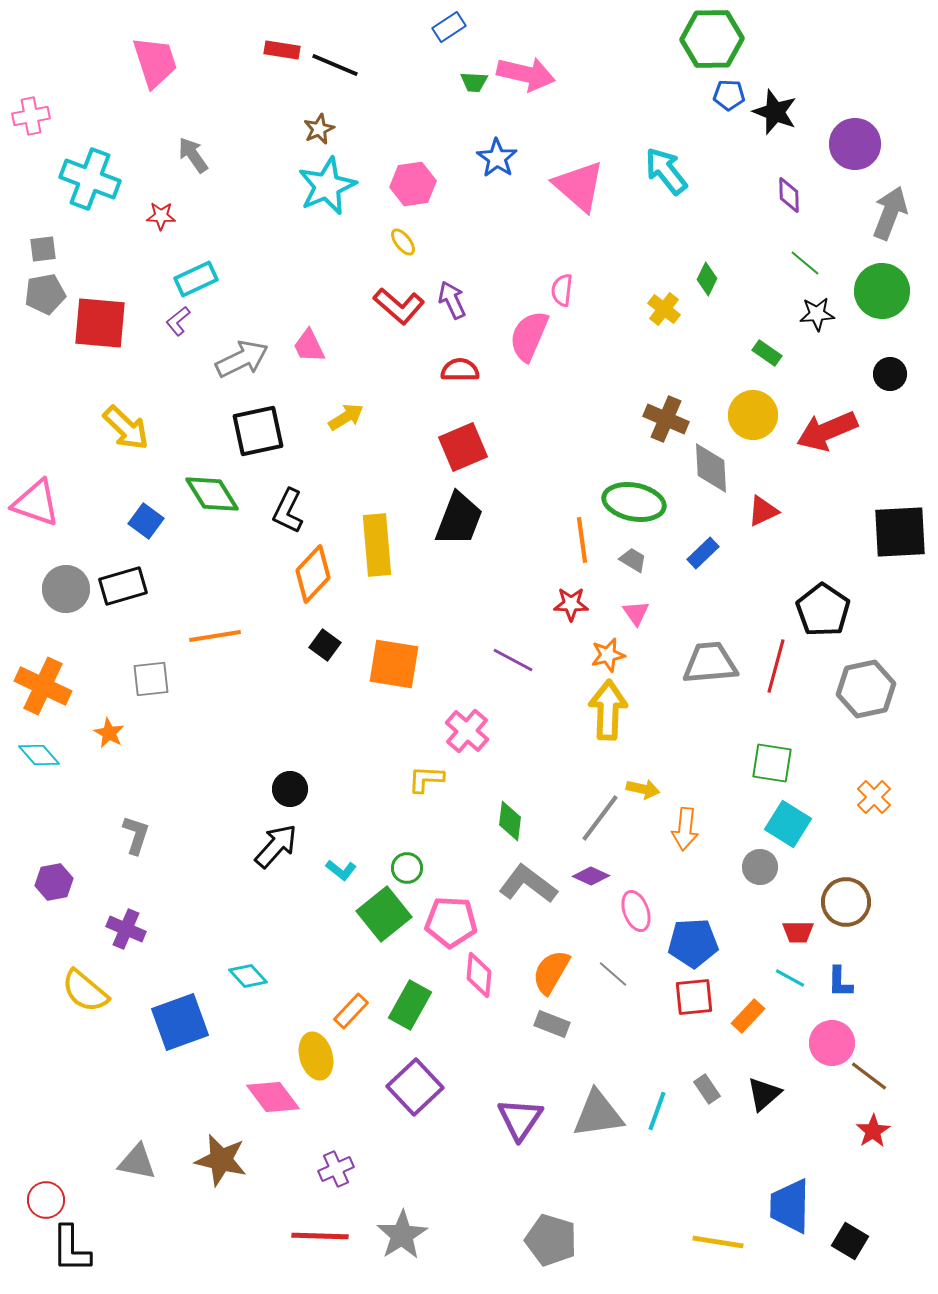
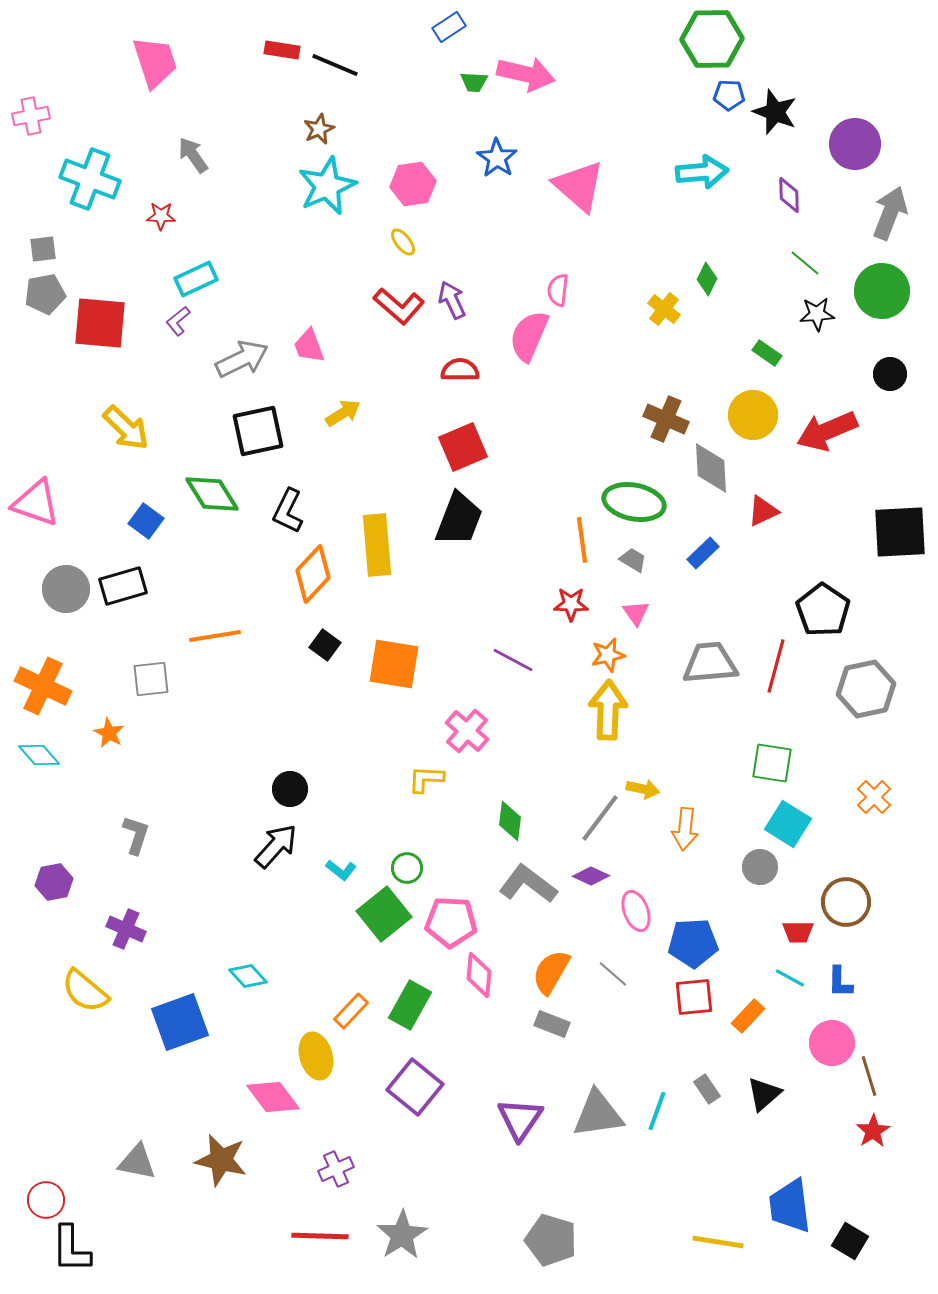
cyan arrow at (666, 171): moved 36 px right, 1 px down; rotated 123 degrees clockwise
pink semicircle at (562, 290): moved 4 px left
pink trapezoid at (309, 346): rotated 6 degrees clockwise
yellow arrow at (346, 417): moved 3 px left, 4 px up
brown line at (869, 1076): rotated 36 degrees clockwise
purple square at (415, 1087): rotated 8 degrees counterclockwise
blue trapezoid at (790, 1206): rotated 8 degrees counterclockwise
